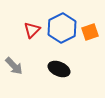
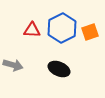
red triangle: rotated 48 degrees clockwise
gray arrow: moved 1 px left, 1 px up; rotated 30 degrees counterclockwise
